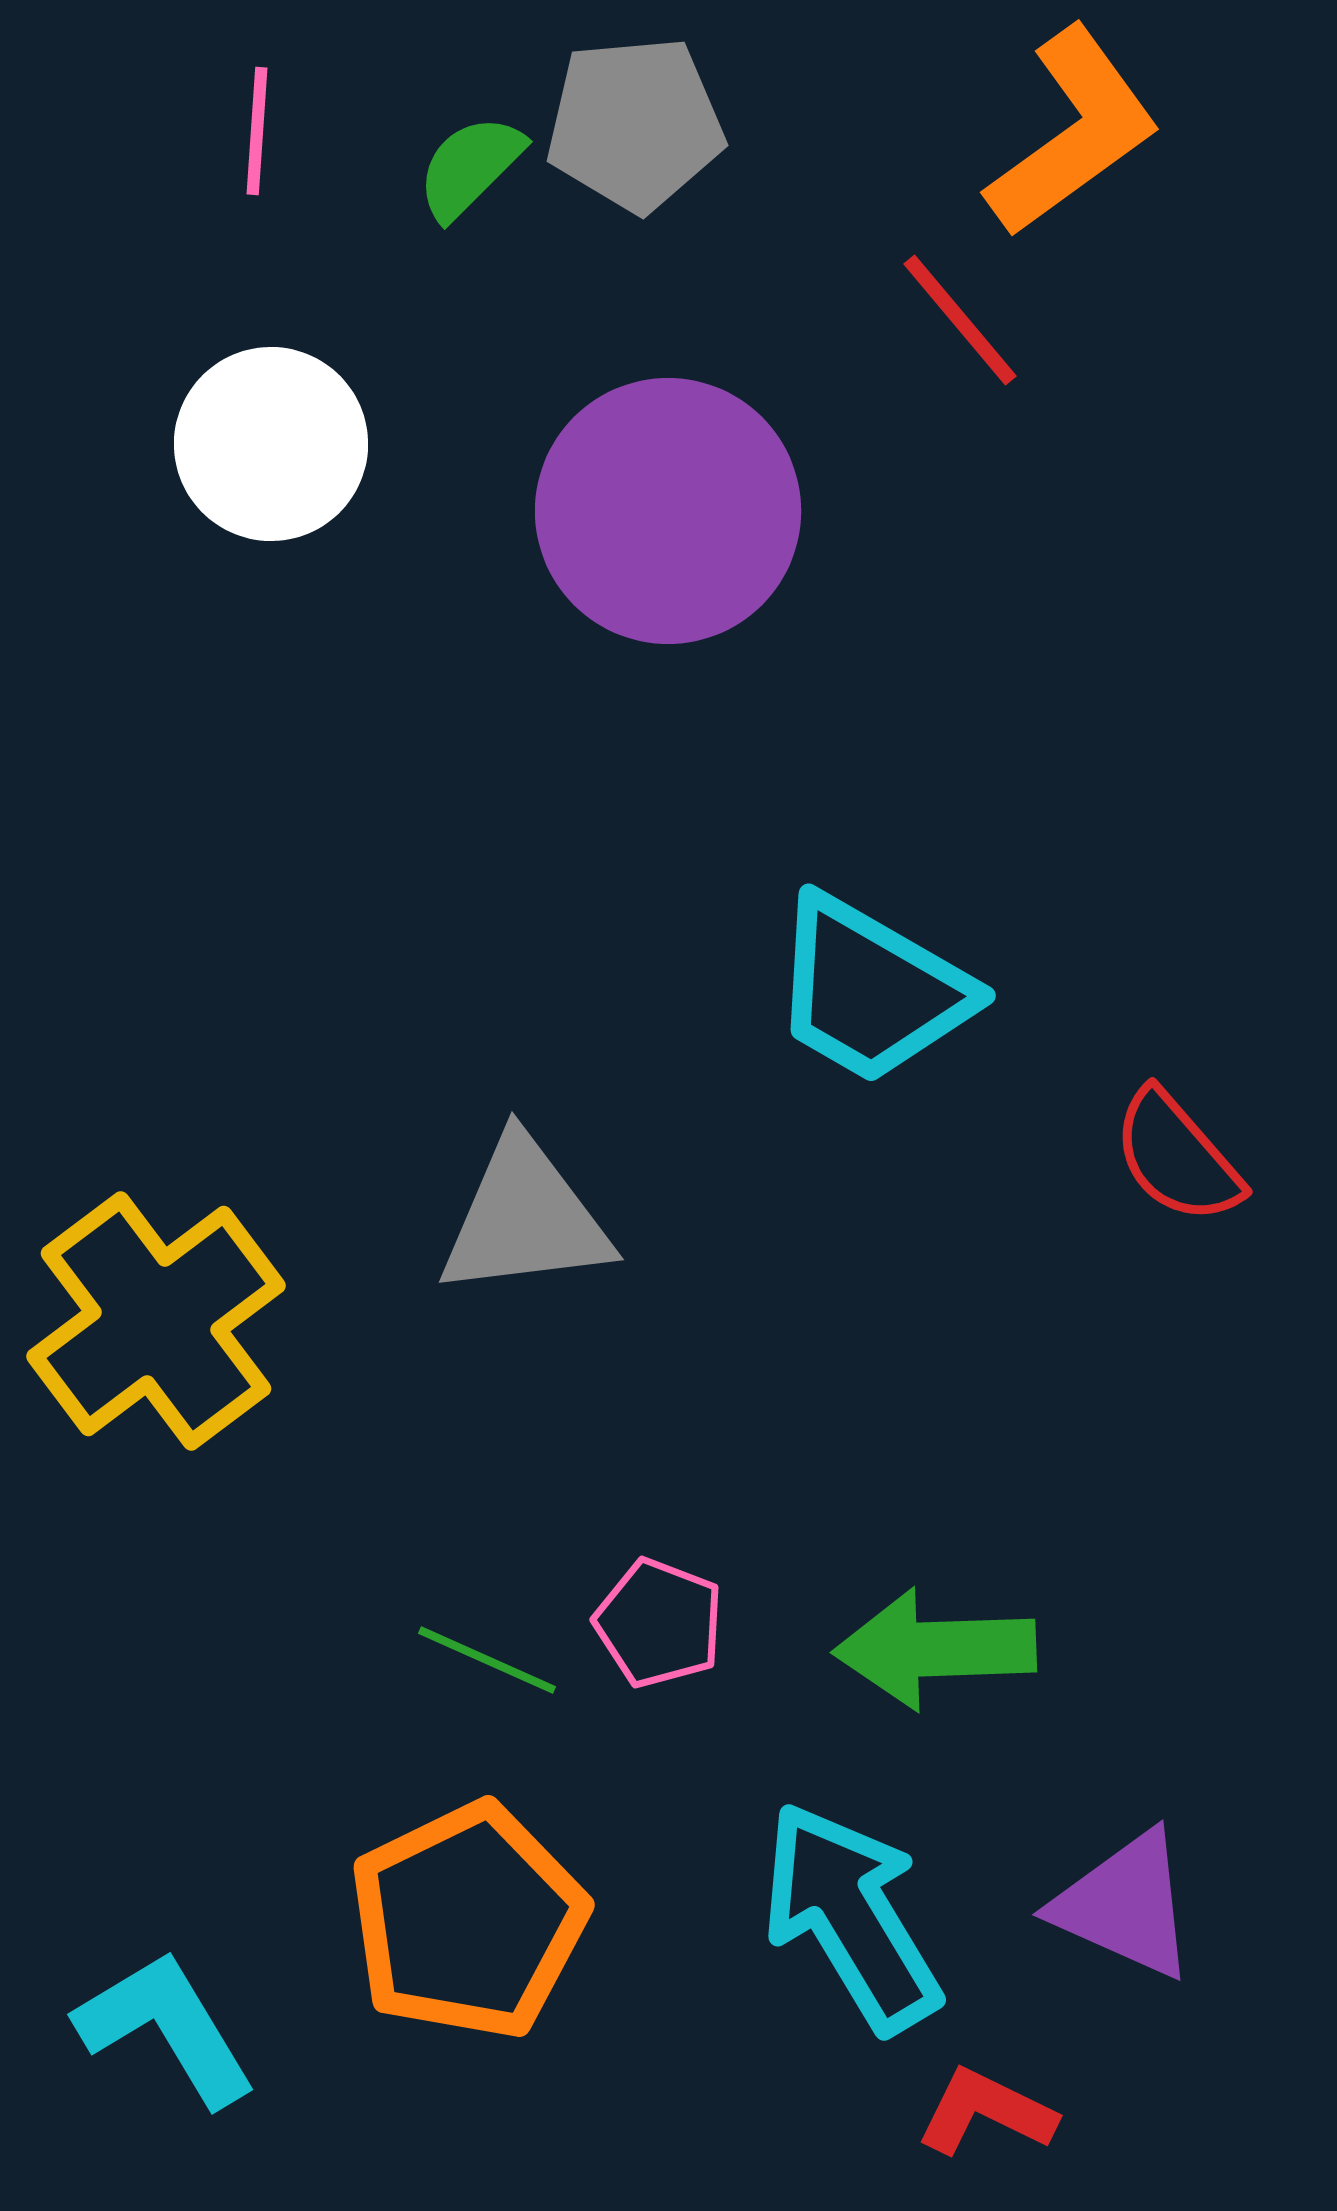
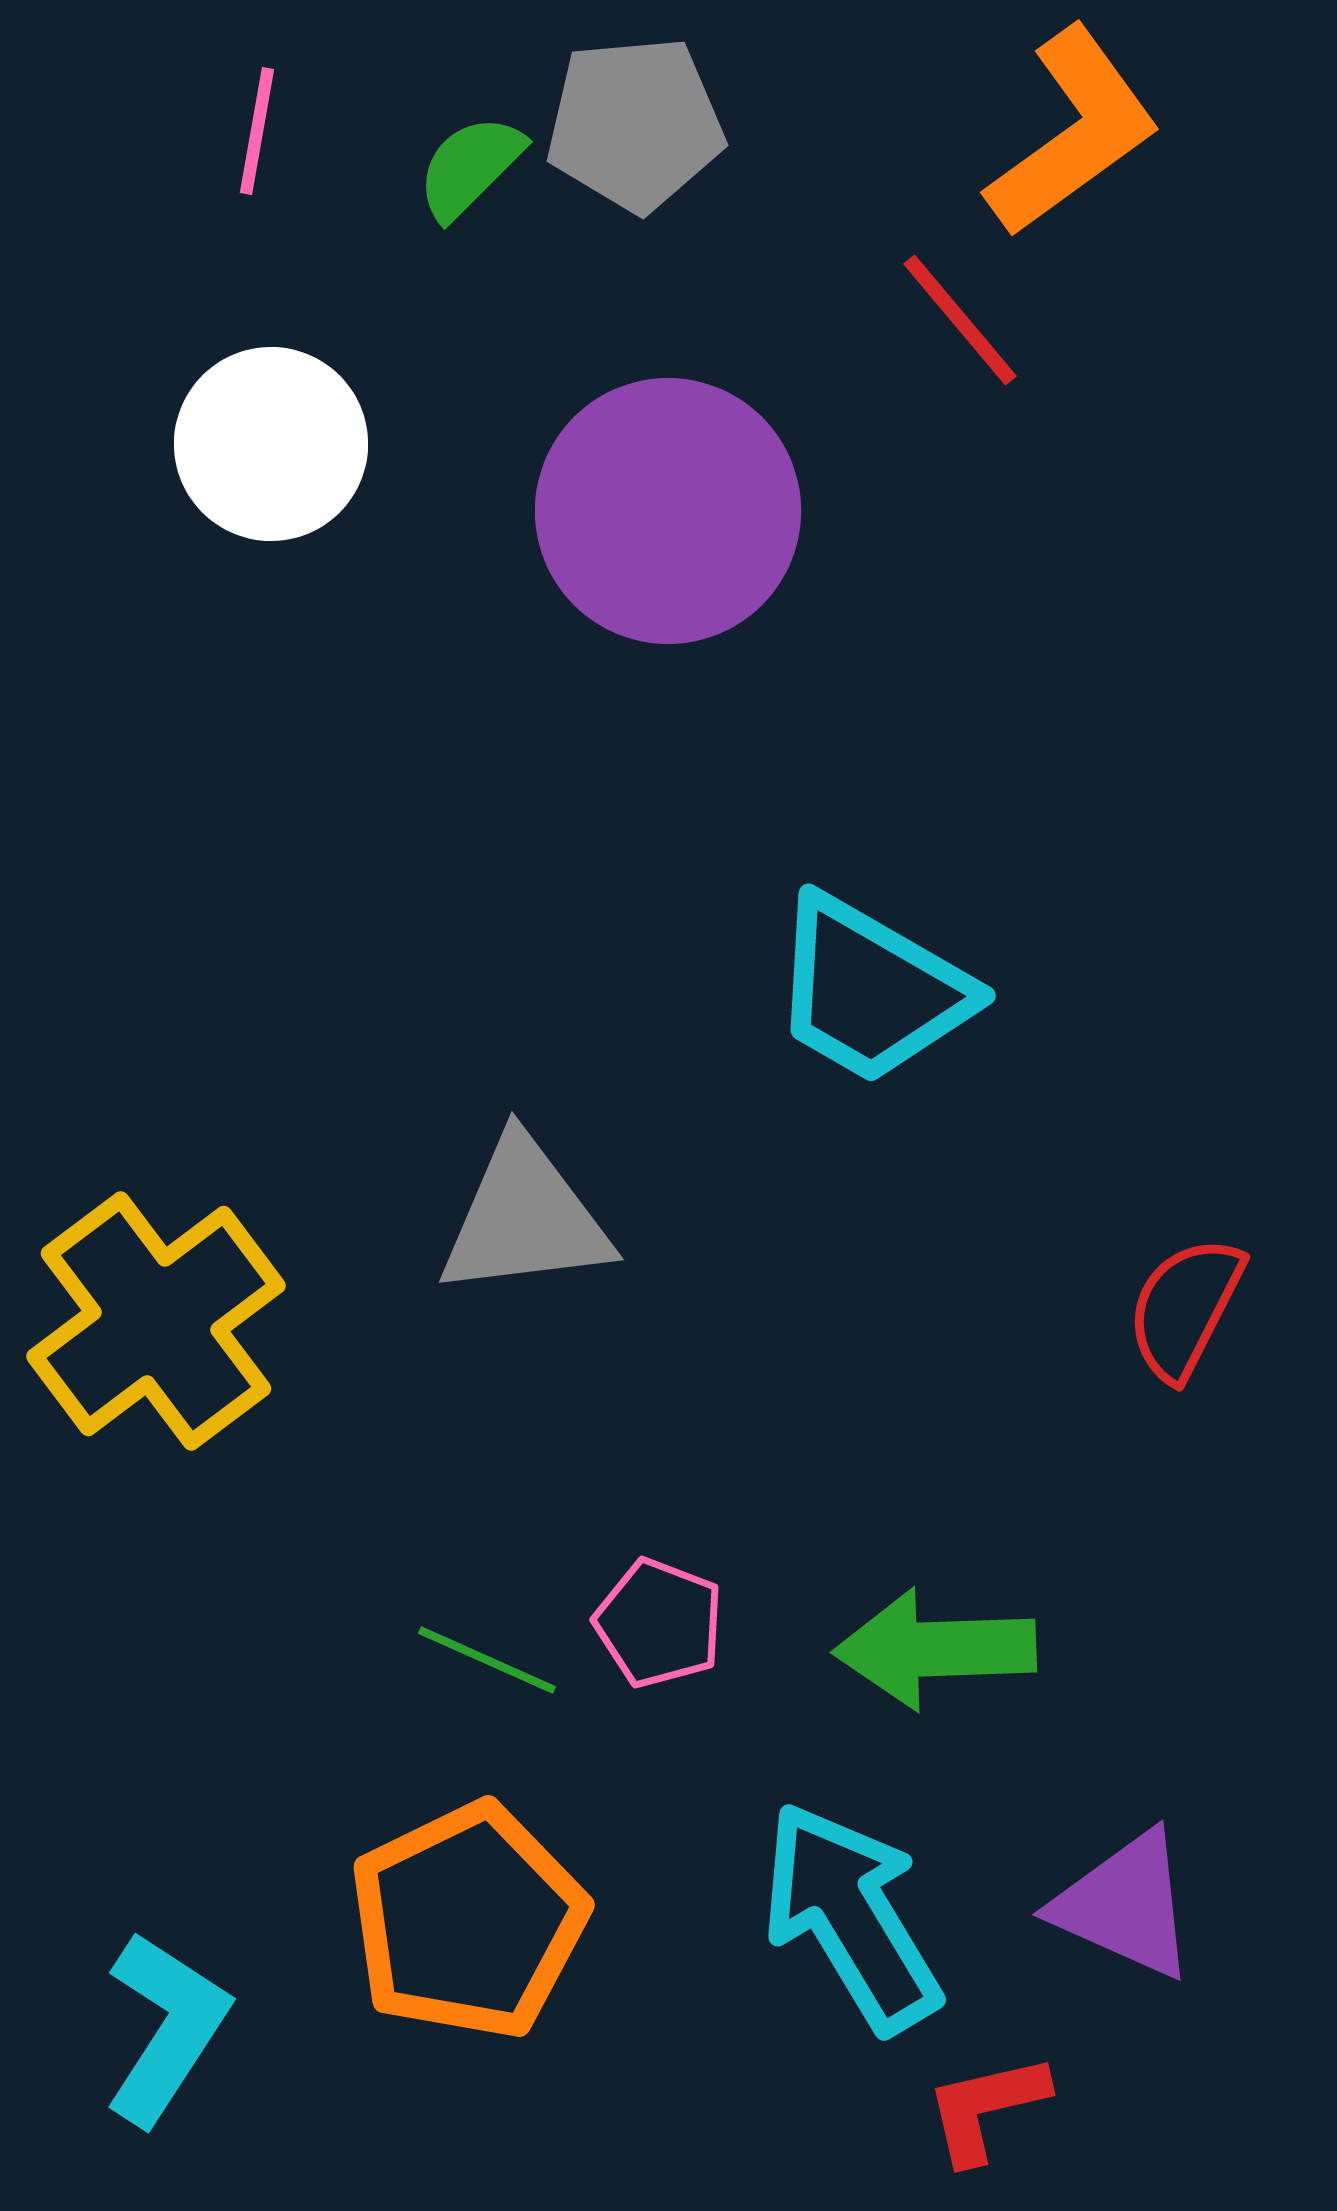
pink line: rotated 6 degrees clockwise
red semicircle: moved 8 px right, 151 px down; rotated 68 degrees clockwise
cyan L-shape: rotated 64 degrees clockwise
red L-shape: moved 4 px up; rotated 39 degrees counterclockwise
